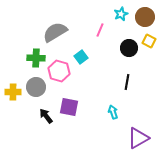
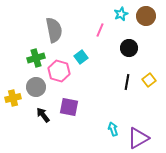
brown circle: moved 1 px right, 1 px up
gray semicircle: moved 1 px left, 2 px up; rotated 110 degrees clockwise
yellow square: moved 39 px down; rotated 24 degrees clockwise
green cross: rotated 18 degrees counterclockwise
yellow cross: moved 6 px down; rotated 14 degrees counterclockwise
cyan arrow: moved 17 px down
black arrow: moved 3 px left, 1 px up
